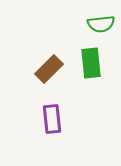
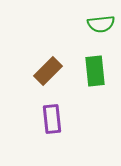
green rectangle: moved 4 px right, 8 px down
brown rectangle: moved 1 px left, 2 px down
